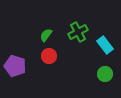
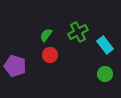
red circle: moved 1 px right, 1 px up
